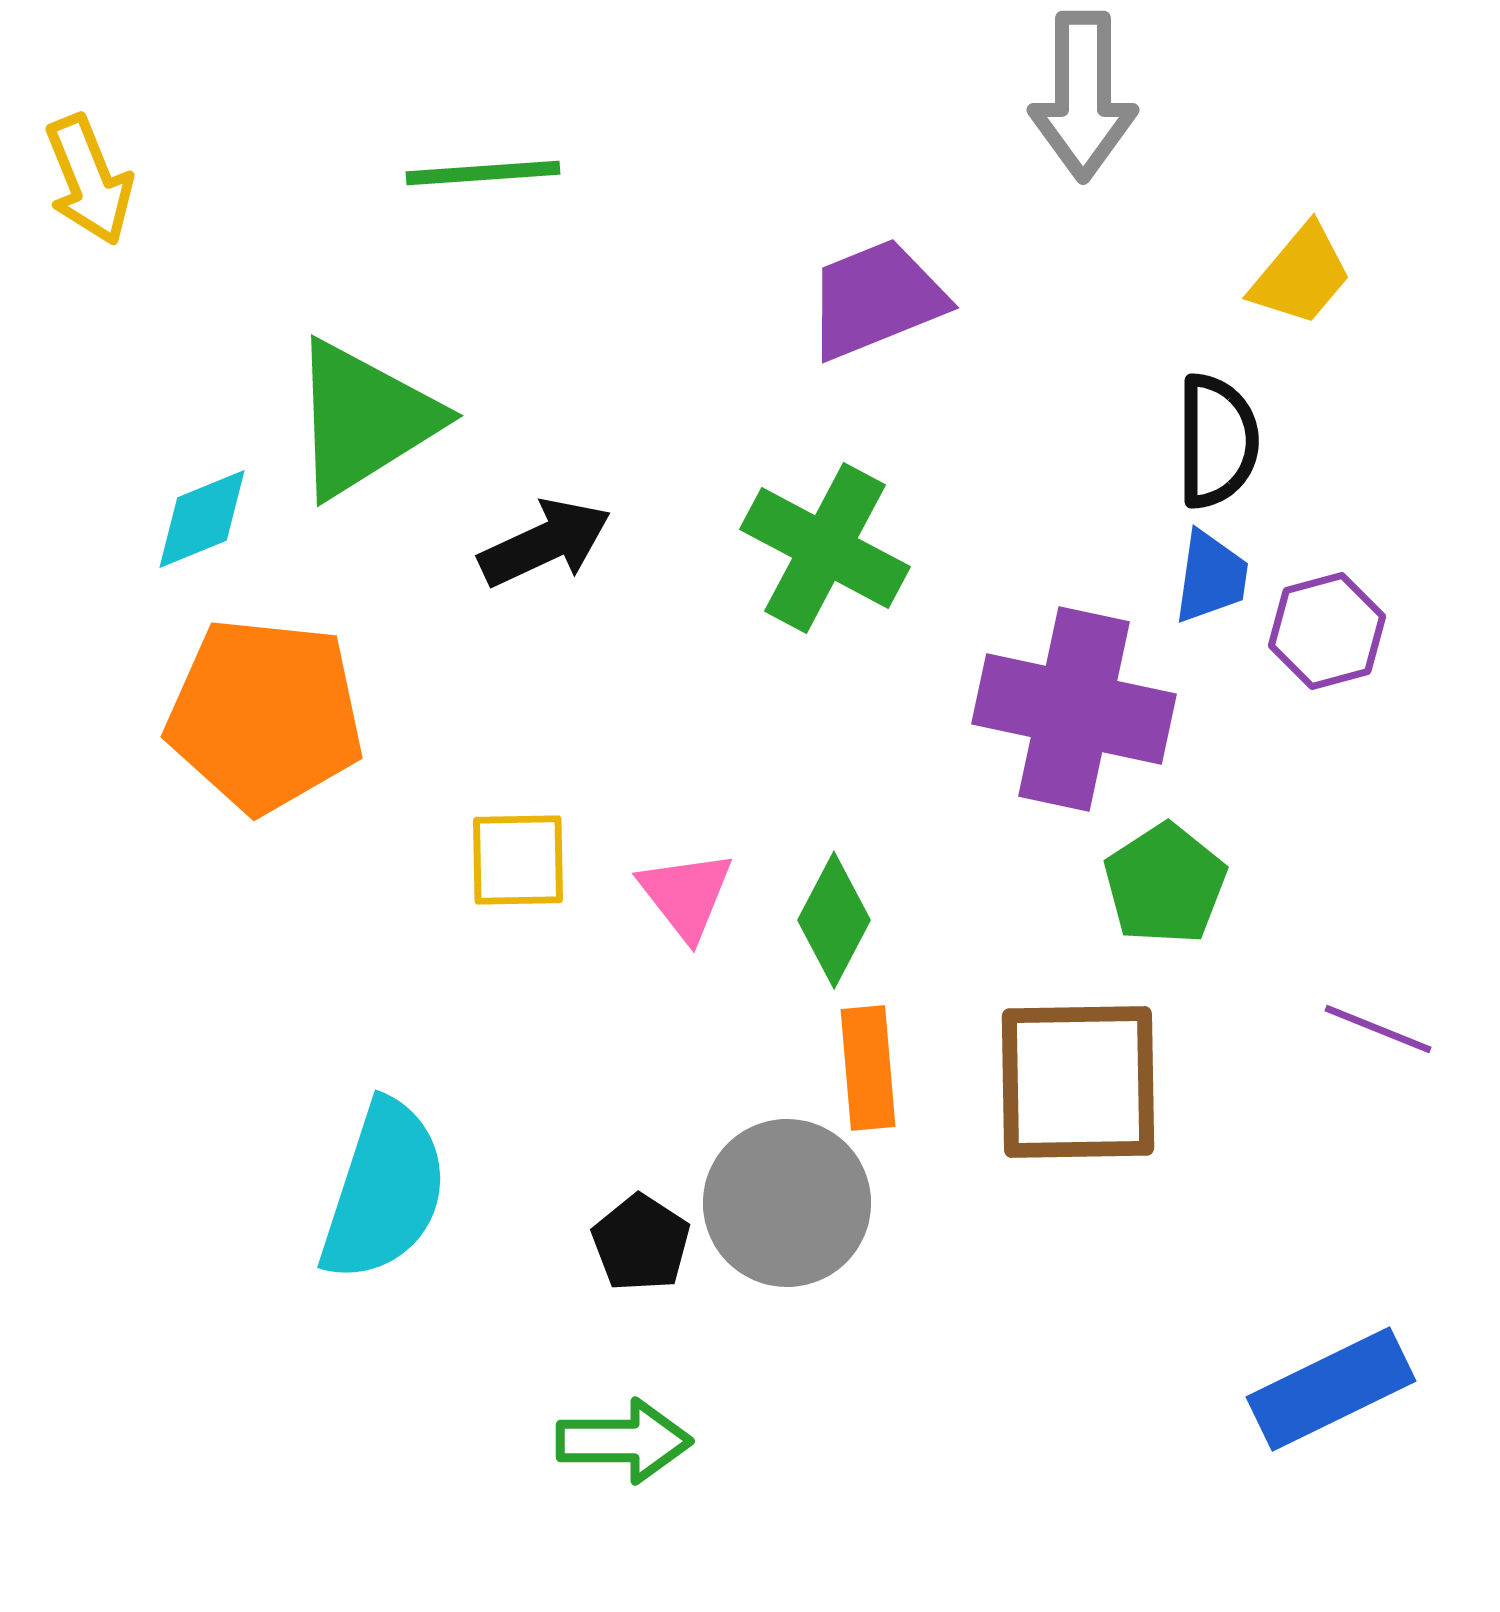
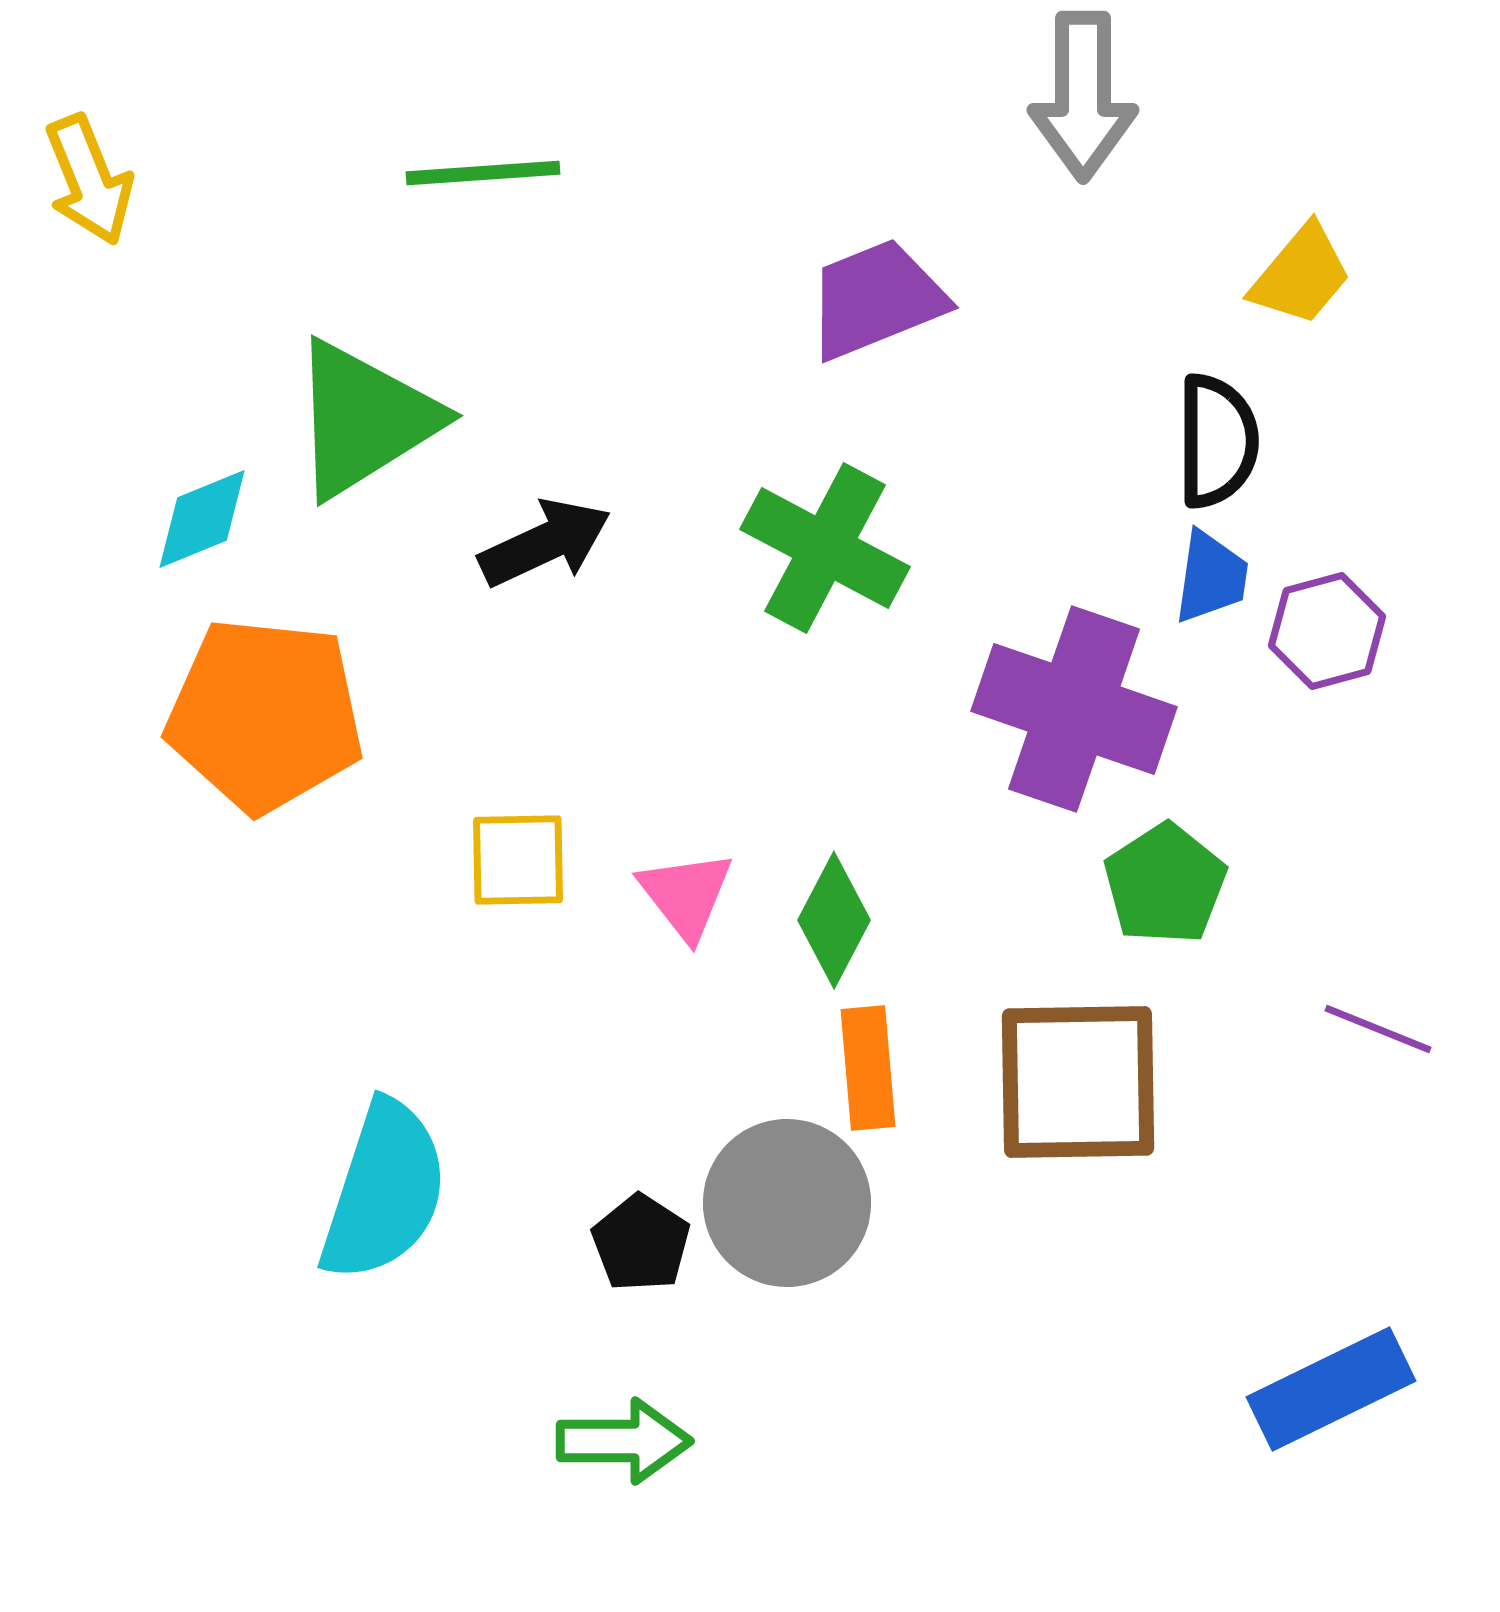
purple cross: rotated 7 degrees clockwise
